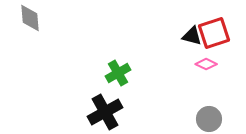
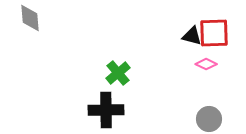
red square: rotated 16 degrees clockwise
green cross: rotated 10 degrees counterclockwise
black cross: moved 1 px right, 2 px up; rotated 28 degrees clockwise
